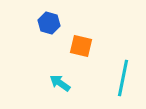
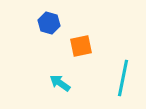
orange square: rotated 25 degrees counterclockwise
